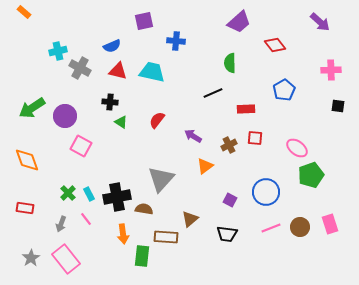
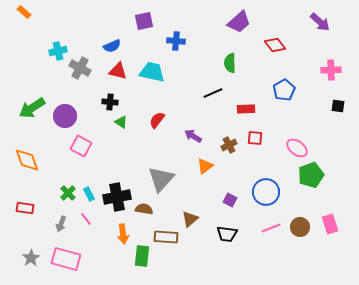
pink rectangle at (66, 259): rotated 36 degrees counterclockwise
